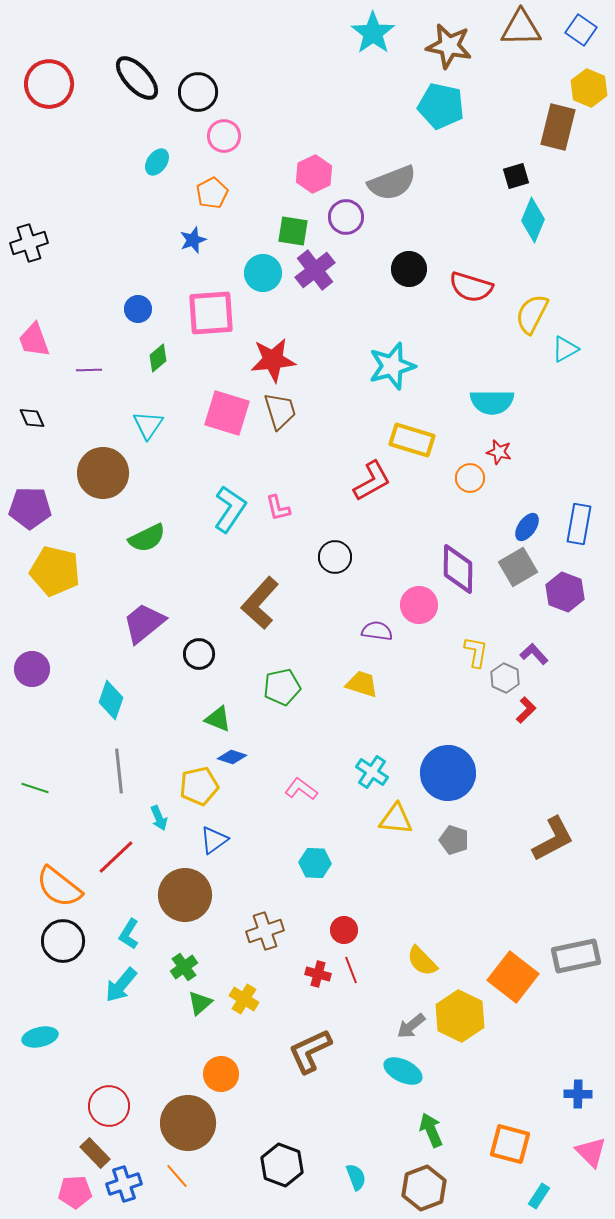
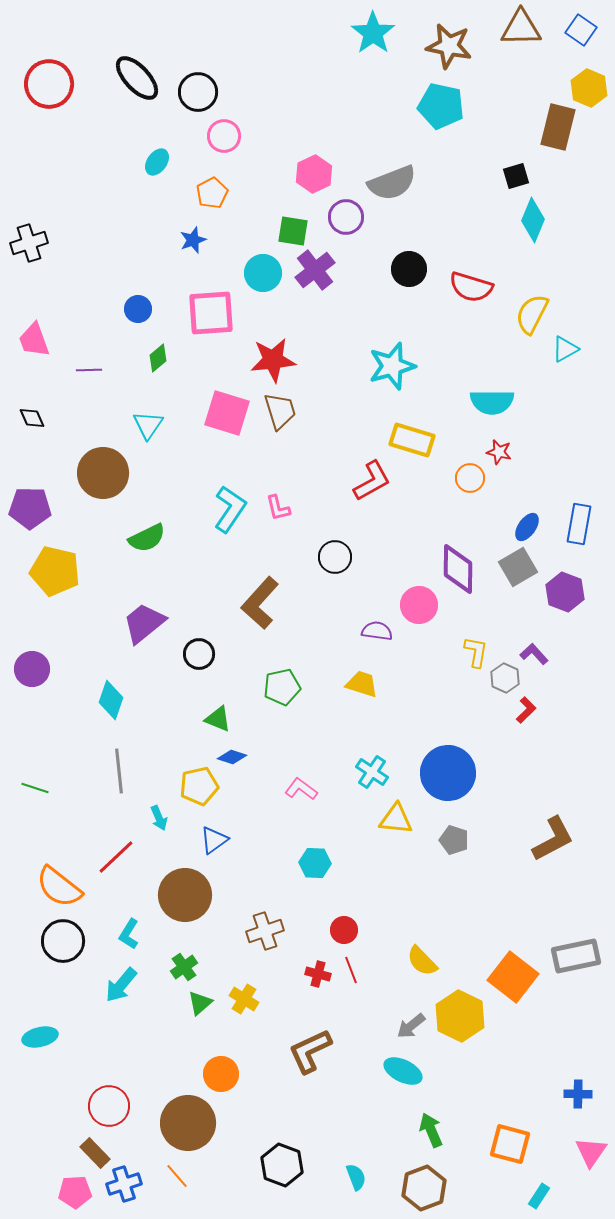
pink triangle at (591, 1152): rotated 20 degrees clockwise
